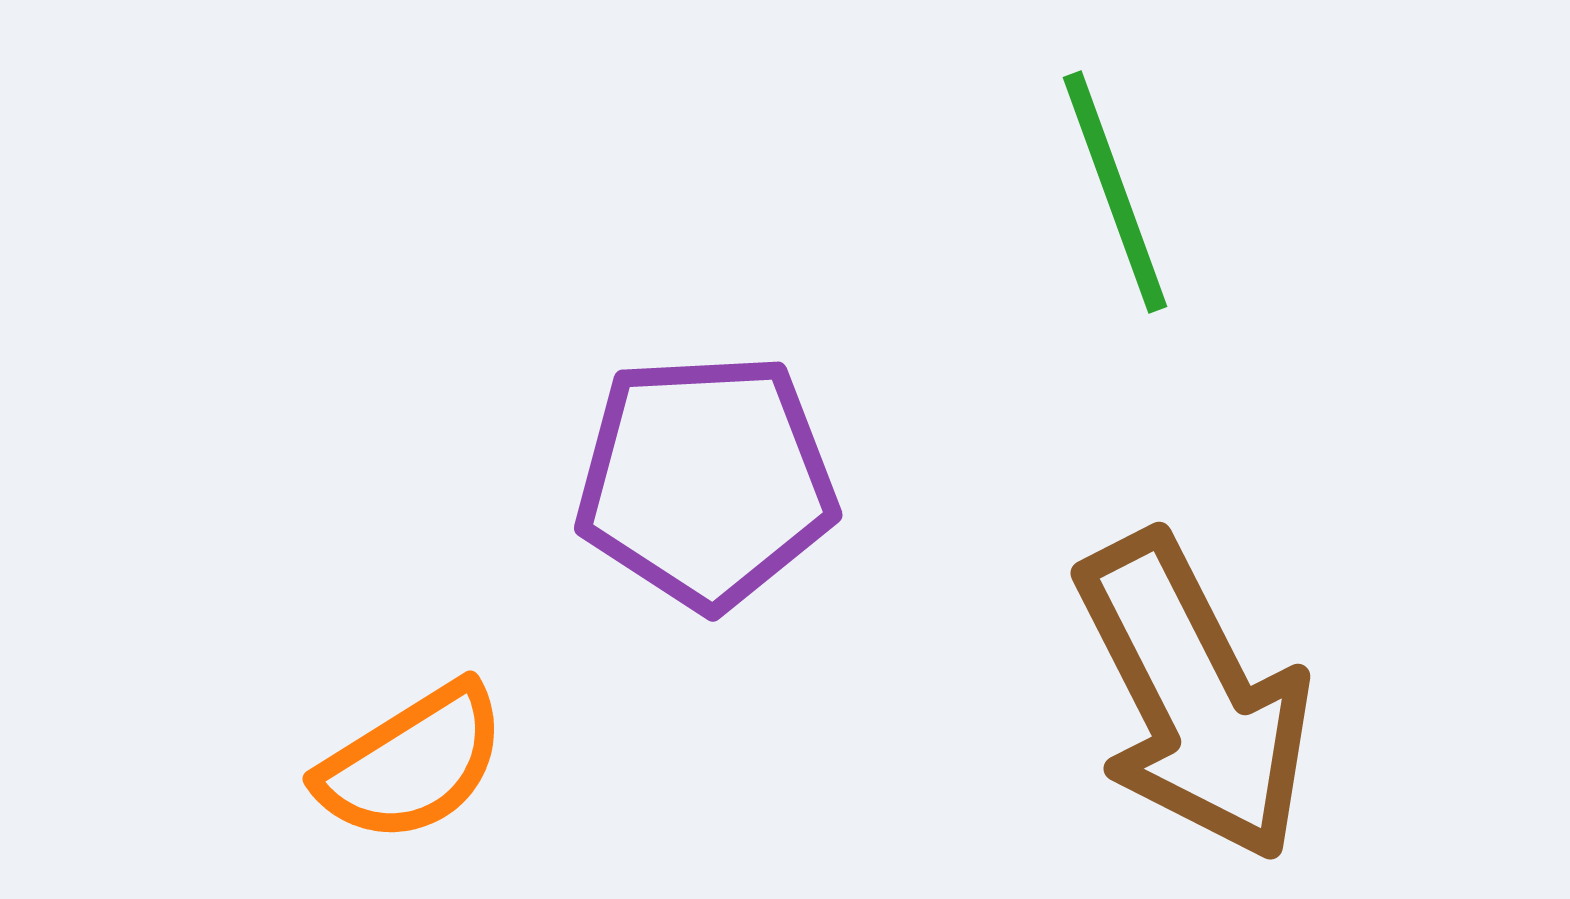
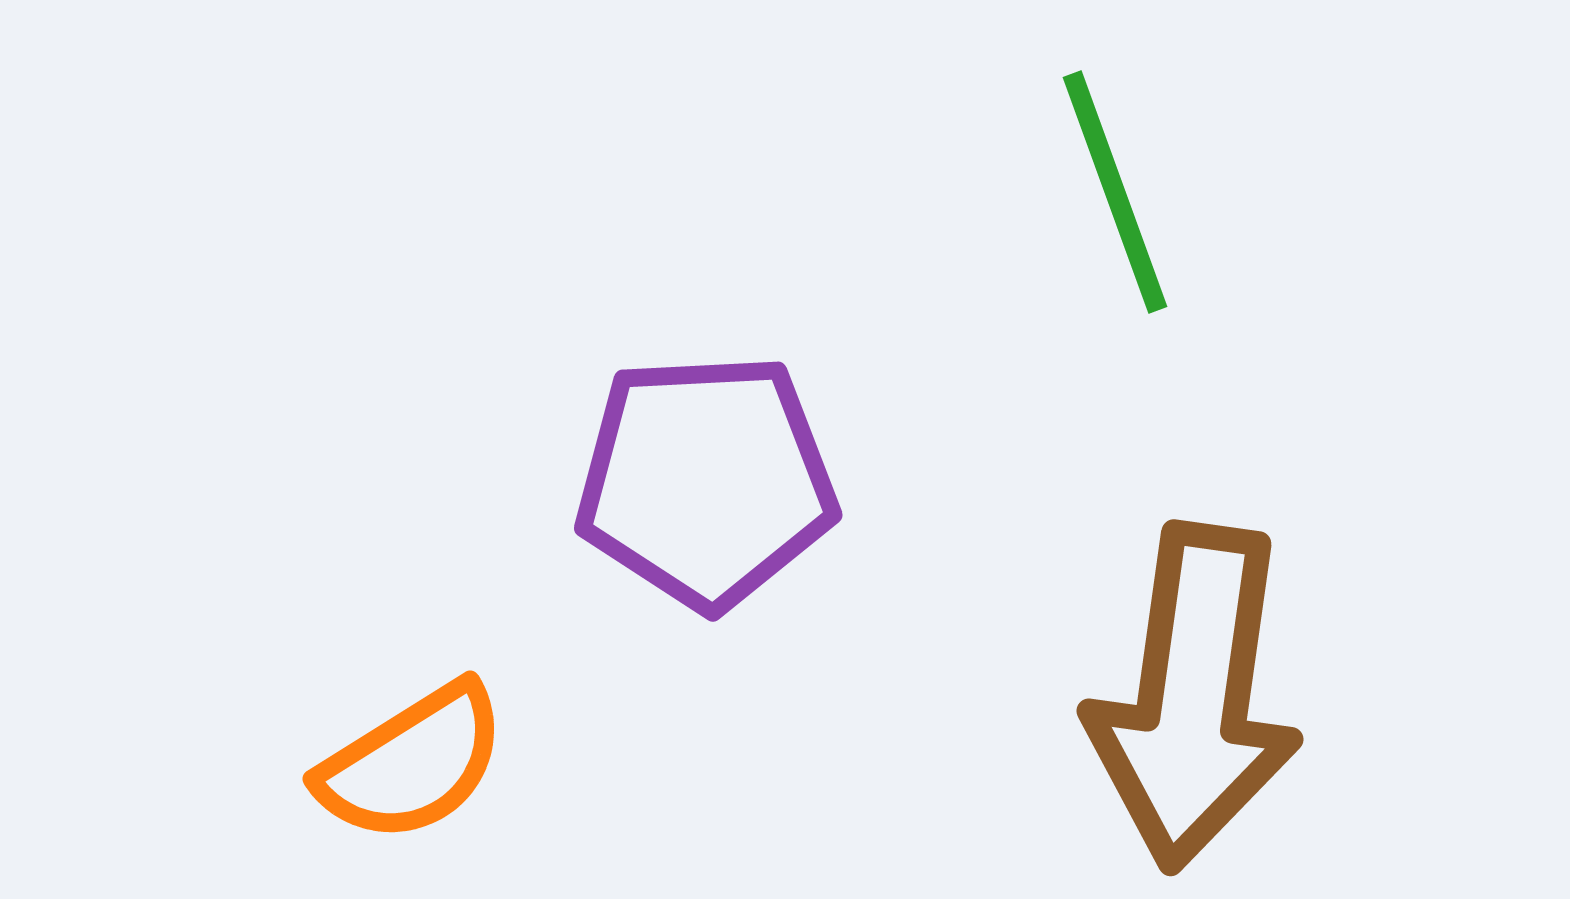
brown arrow: rotated 35 degrees clockwise
